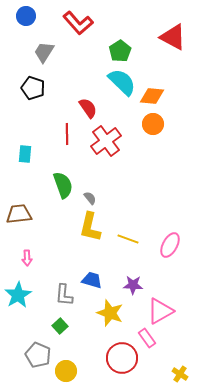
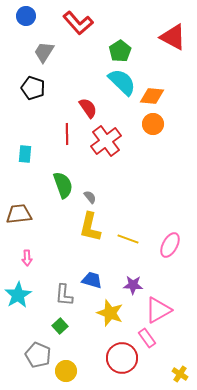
gray semicircle: moved 1 px up
pink triangle: moved 2 px left, 1 px up
